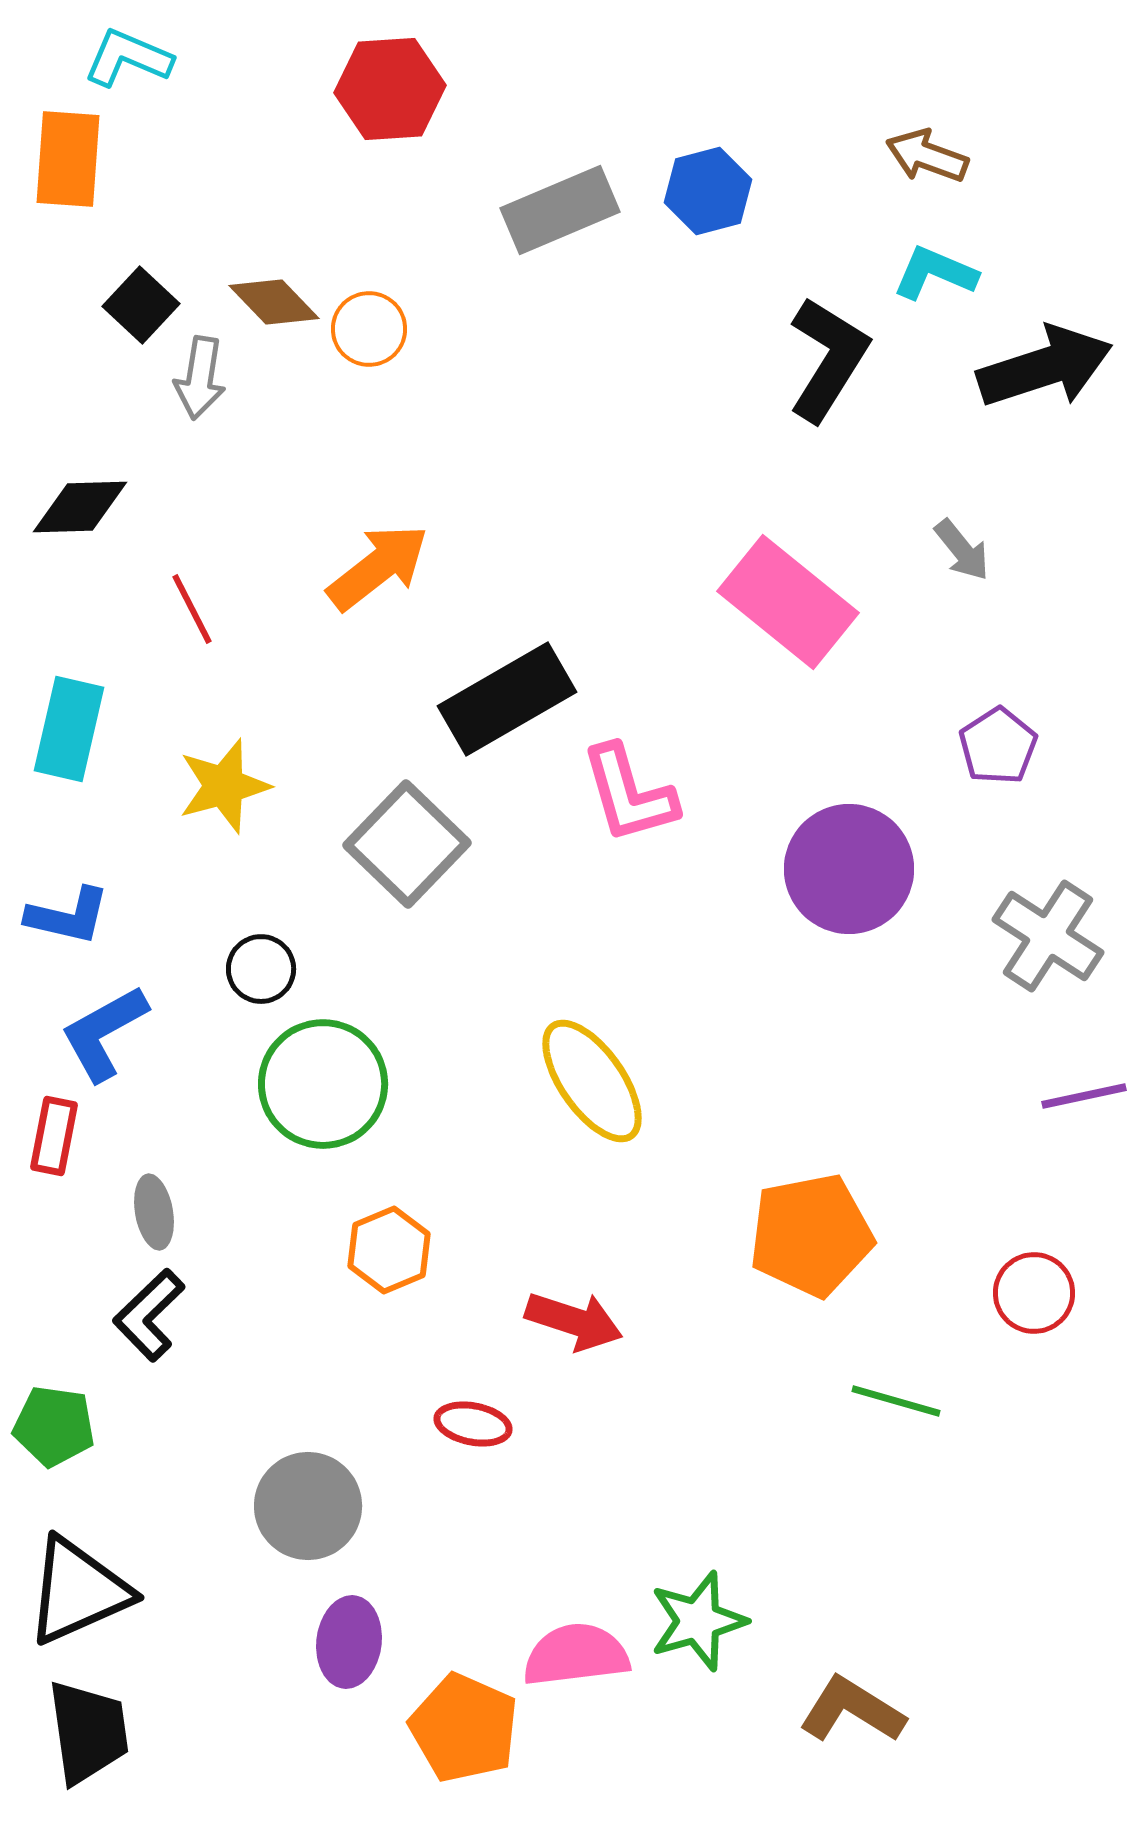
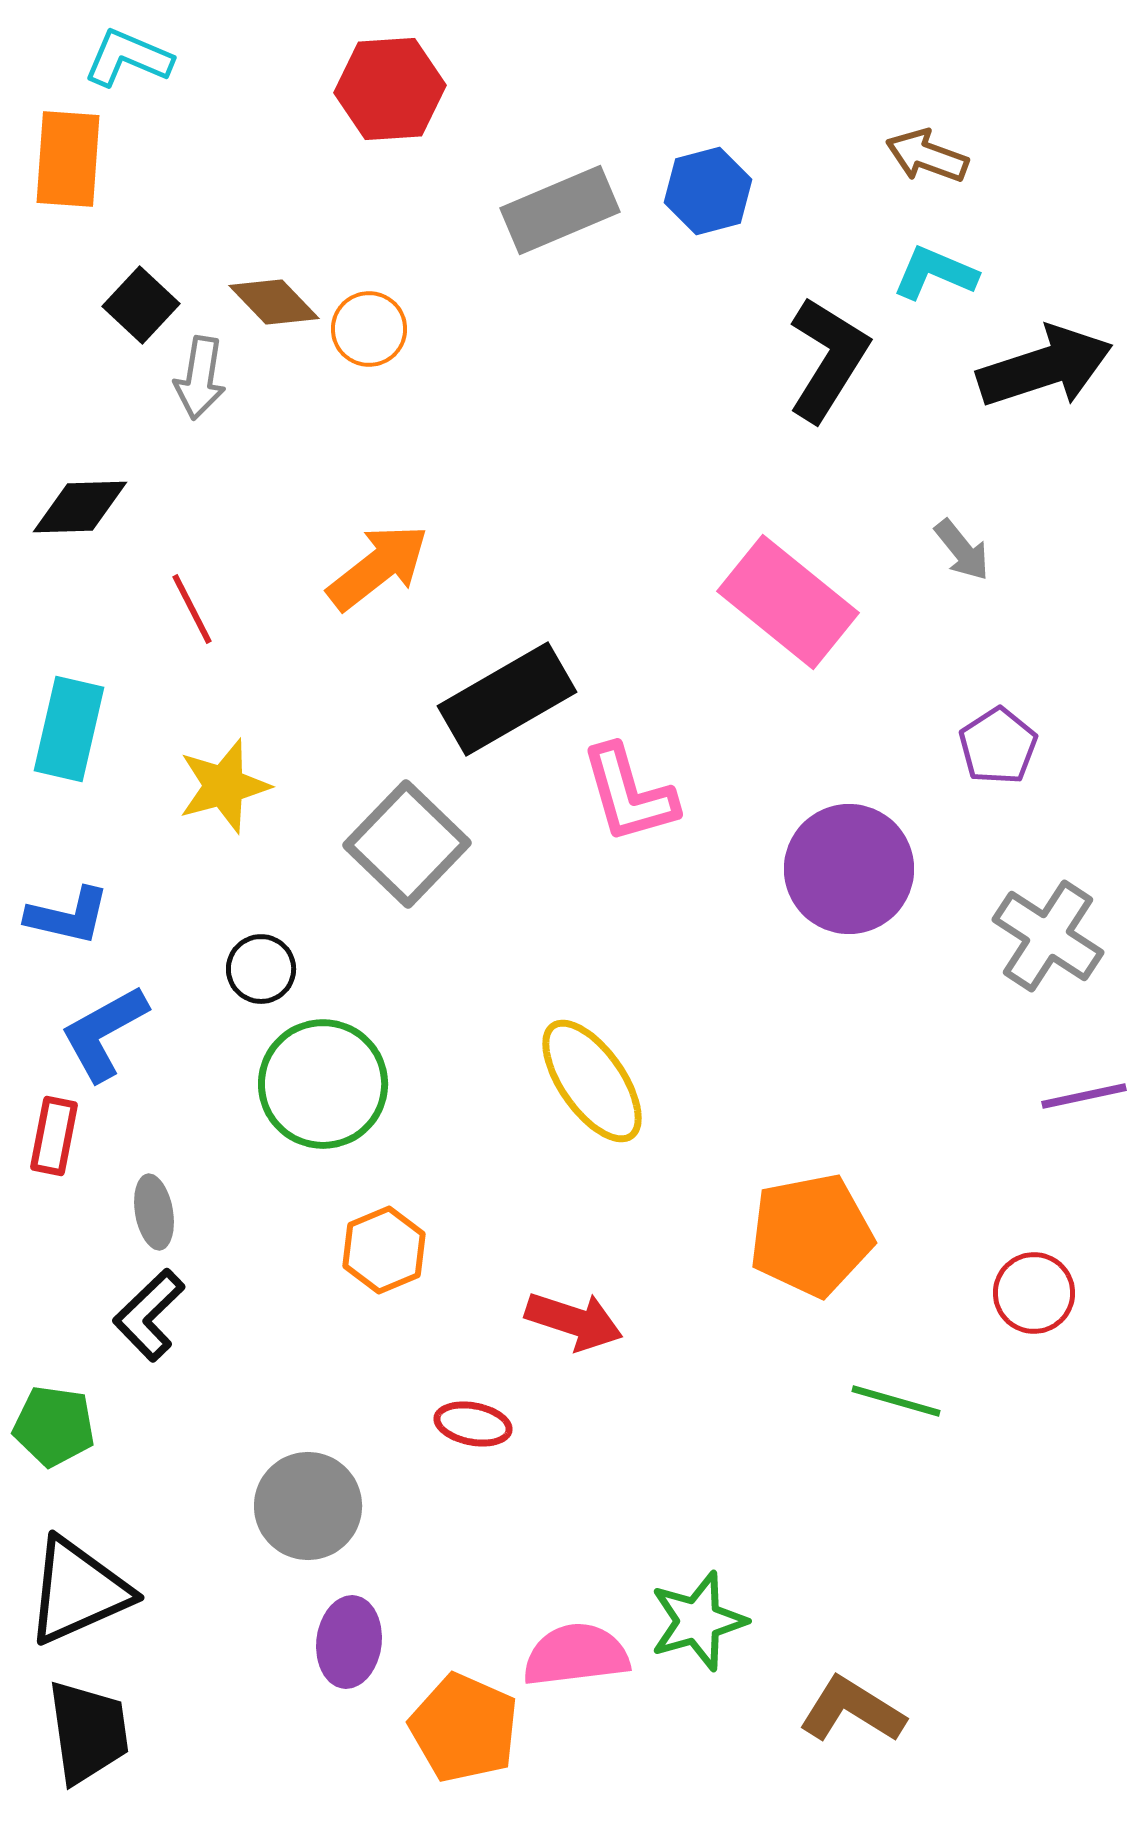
orange hexagon at (389, 1250): moved 5 px left
